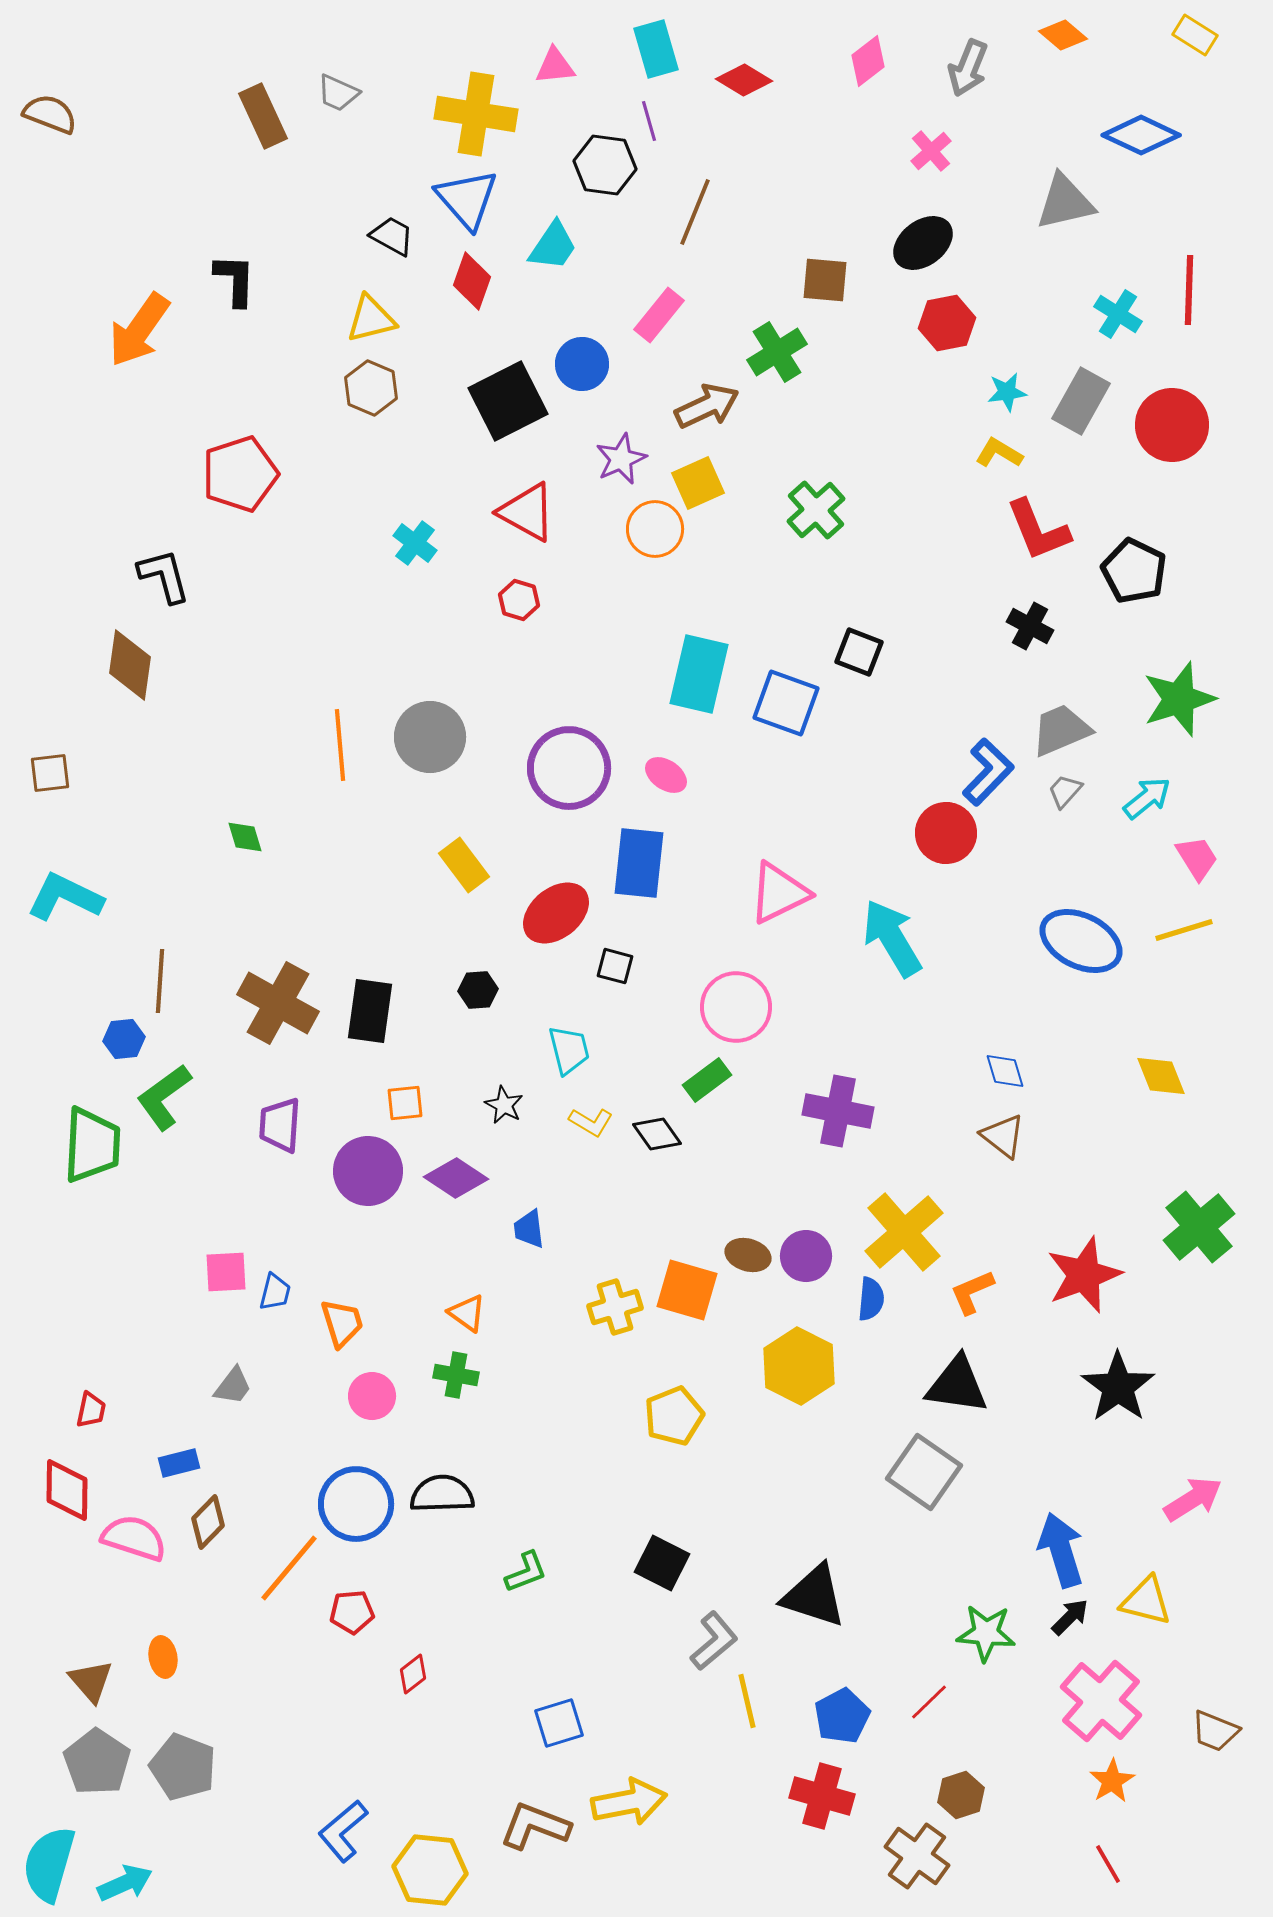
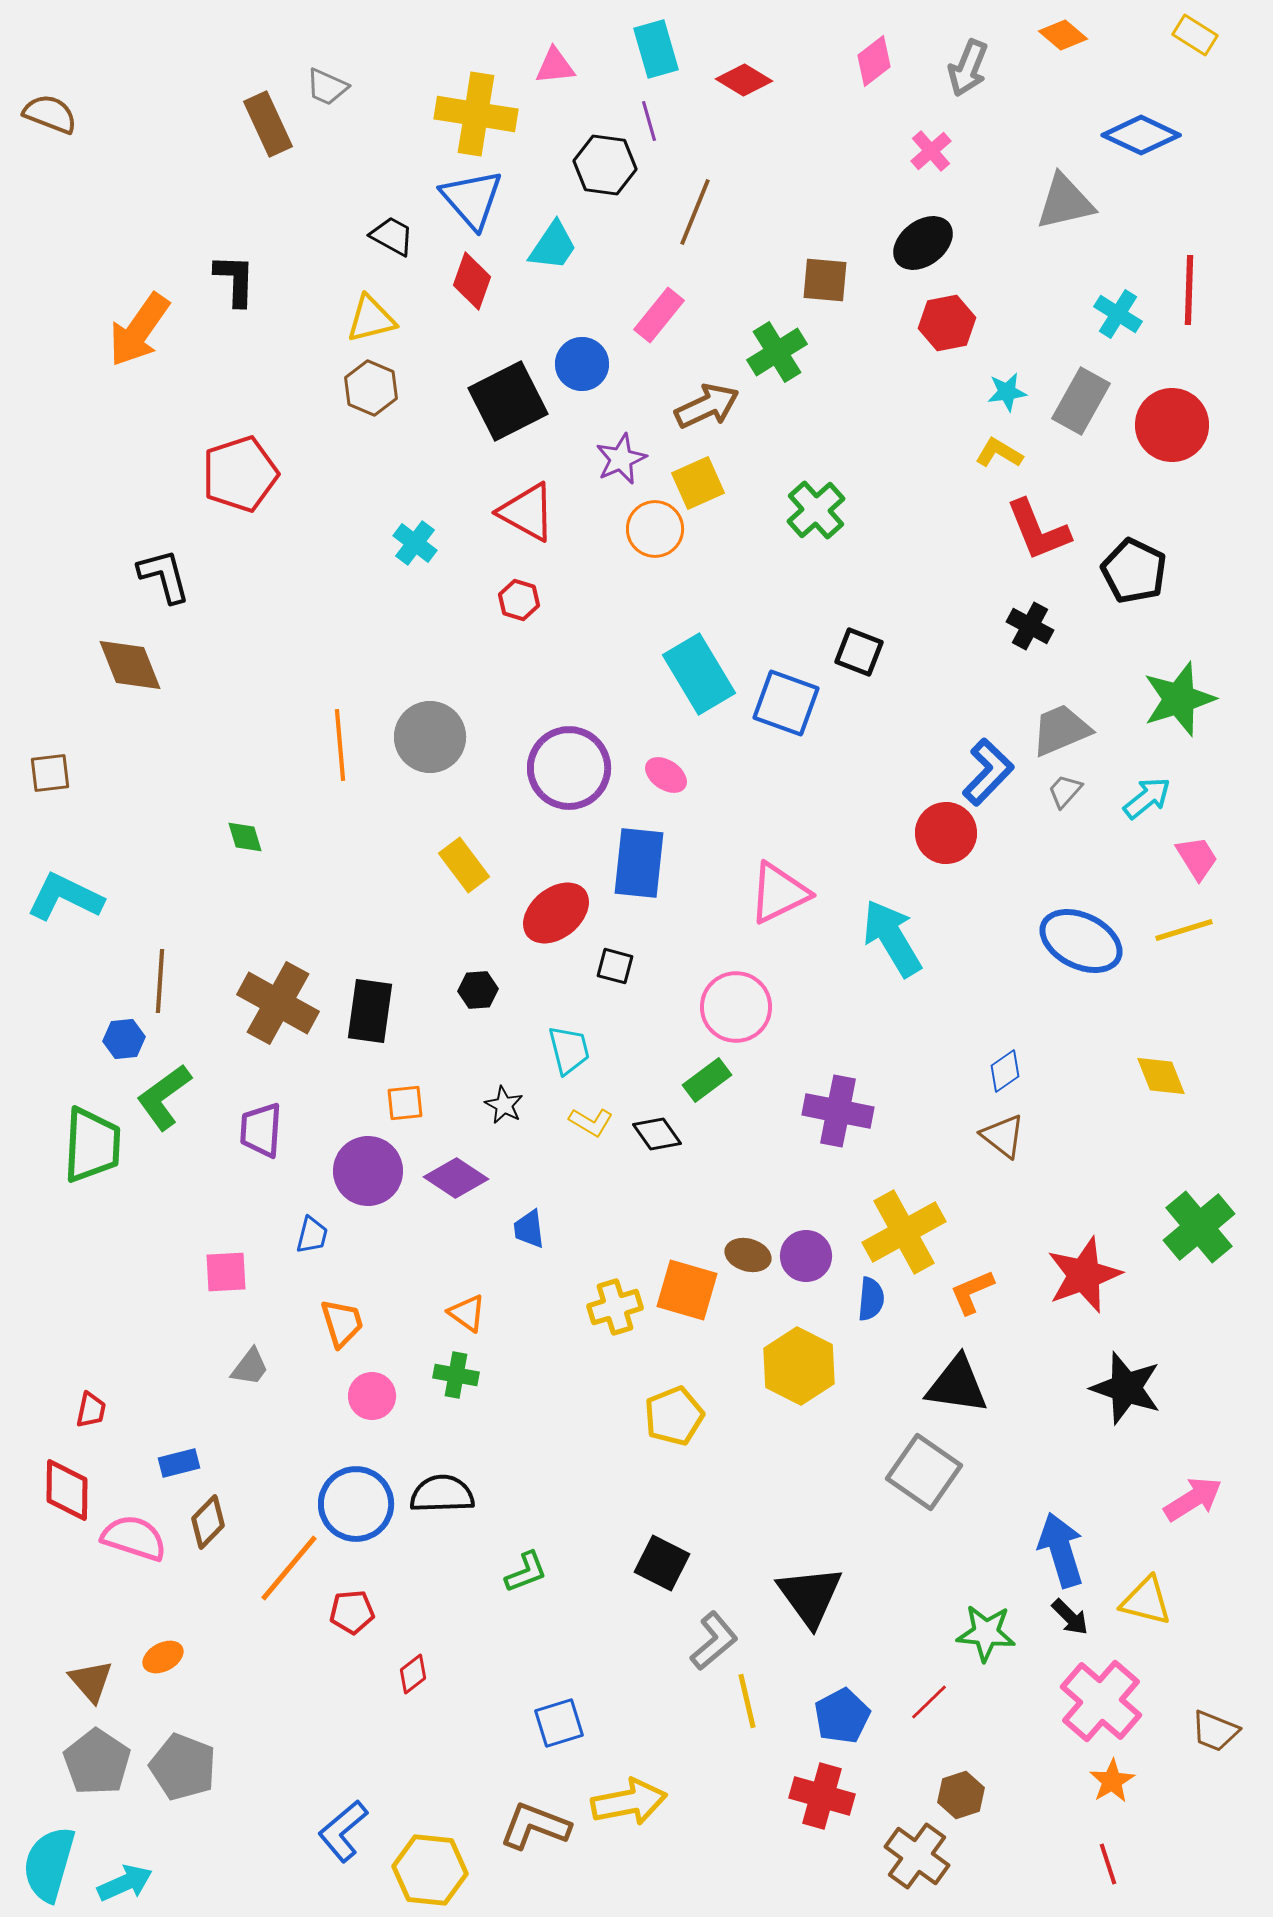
pink diamond at (868, 61): moved 6 px right
gray trapezoid at (338, 93): moved 11 px left, 6 px up
brown rectangle at (263, 116): moved 5 px right, 8 px down
blue triangle at (467, 199): moved 5 px right
brown diamond at (130, 665): rotated 30 degrees counterclockwise
cyan rectangle at (699, 674): rotated 44 degrees counterclockwise
blue diamond at (1005, 1071): rotated 72 degrees clockwise
purple trapezoid at (280, 1125): moved 19 px left, 5 px down
yellow cross at (904, 1232): rotated 12 degrees clockwise
blue trapezoid at (275, 1292): moved 37 px right, 57 px up
gray trapezoid at (233, 1386): moved 17 px right, 19 px up
black star at (1118, 1387): moved 8 px right, 1 px down; rotated 18 degrees counterclockwise
black triangle at (814, 1596): moved 4 px left; rotated 36 degrees clockwise
black arrow at (1070, 1617): rotated 90 degrees clockwise
orange ellipse at (163, 1657): rotated 72 degrees clockwise
red line at (1108, 1864): rotated 12 degrees clockwise
